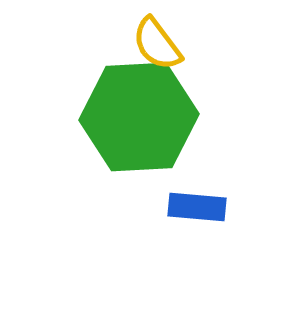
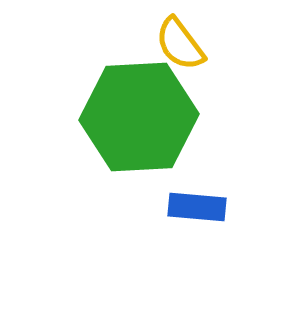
yellow semicircle: moved 23 px right
